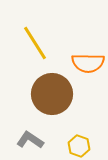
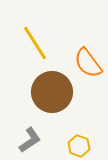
orange semicircle: rotated 52 degrees clockwise
brown circle: moved 2 px up
gray L-shape: rotated 112 degrees clockwise
